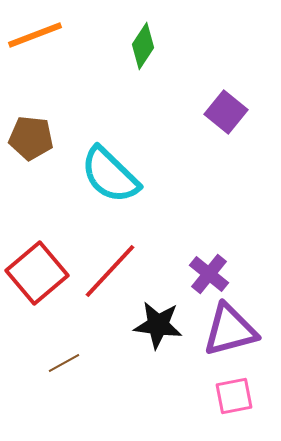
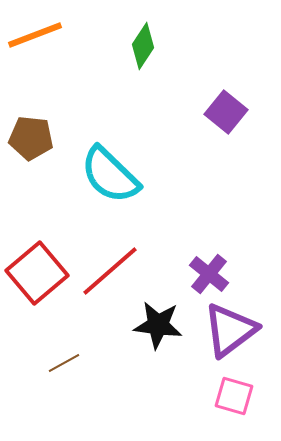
red line: rotated 6 degrees clockwise
purple triangle: rotated 22 degrees counterclockwise
pink square: rotated 27 degrees clockwise
